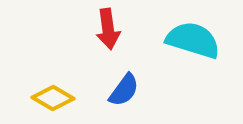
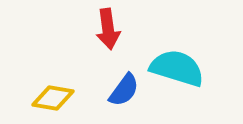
cyan semicircle: moved 16 px left, 28 px down
yellow diamond: rotated 21 degrees counterclockwise
